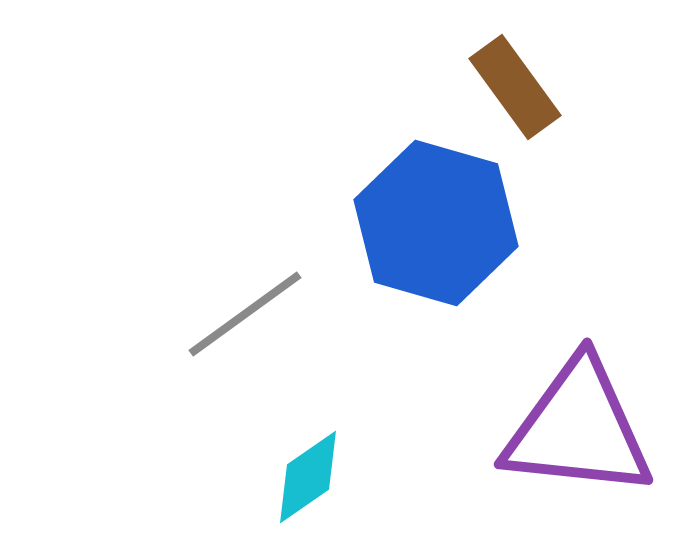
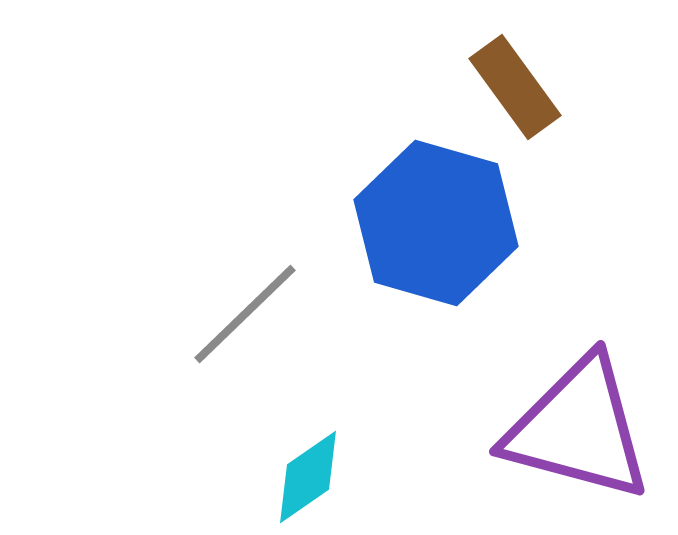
gray line: rotated 8 degrees counterclockwise
purple triangle: rotated 9 degrees clockwise
